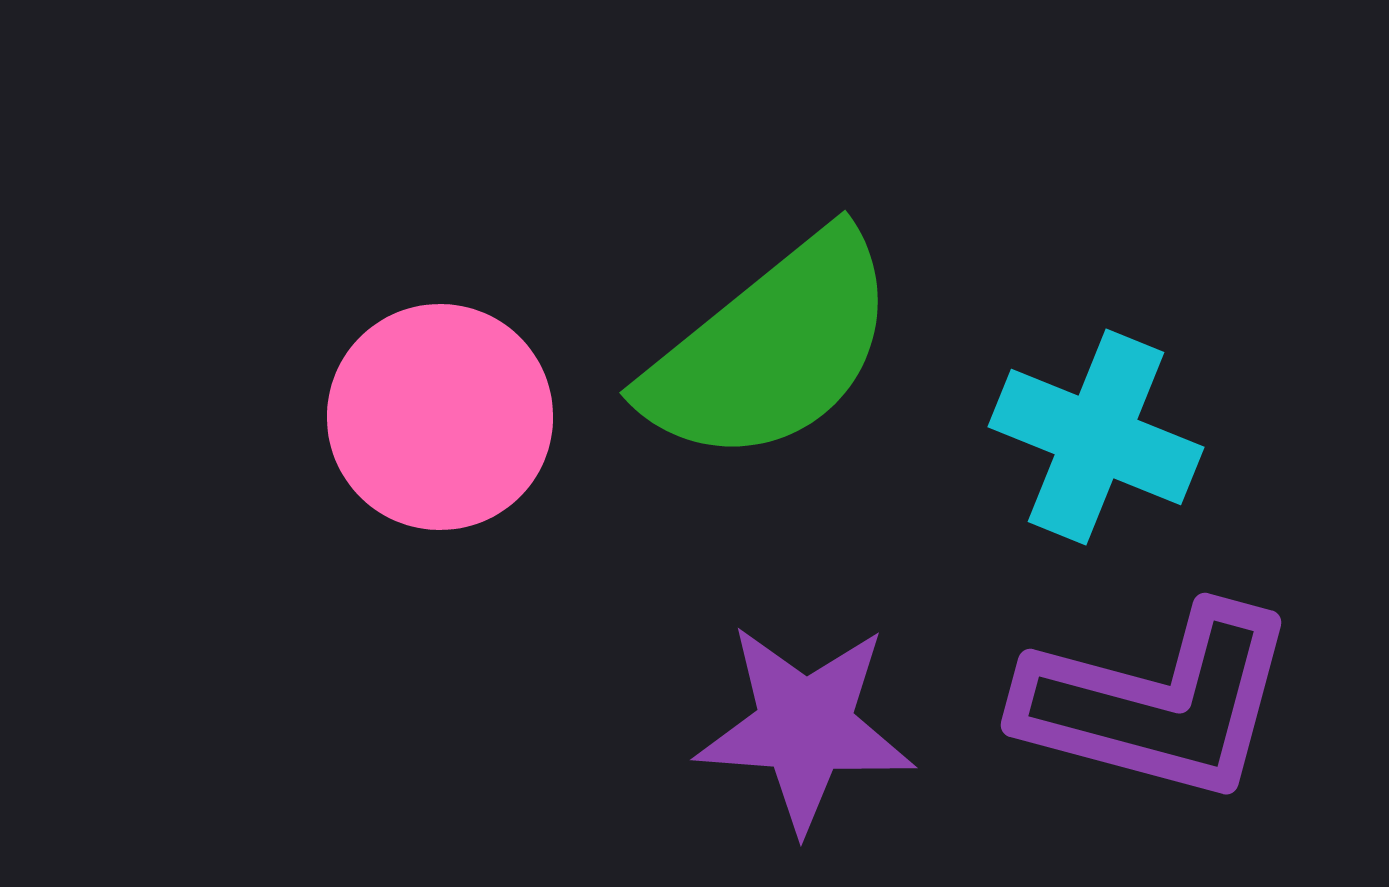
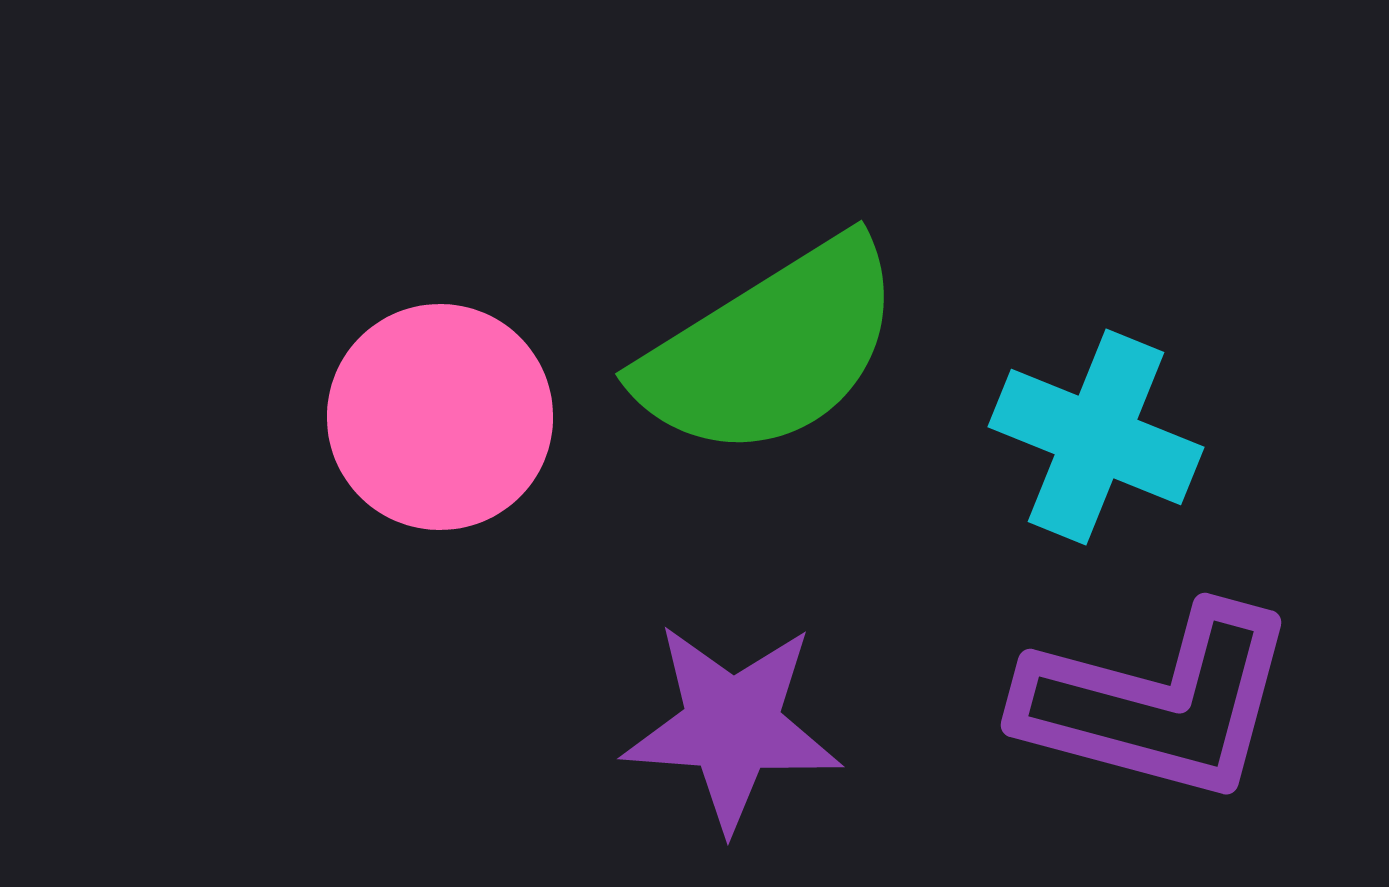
green semicircle: rotated 7 degrees clockwise
purple star: moved 73 px left, 1 px up
